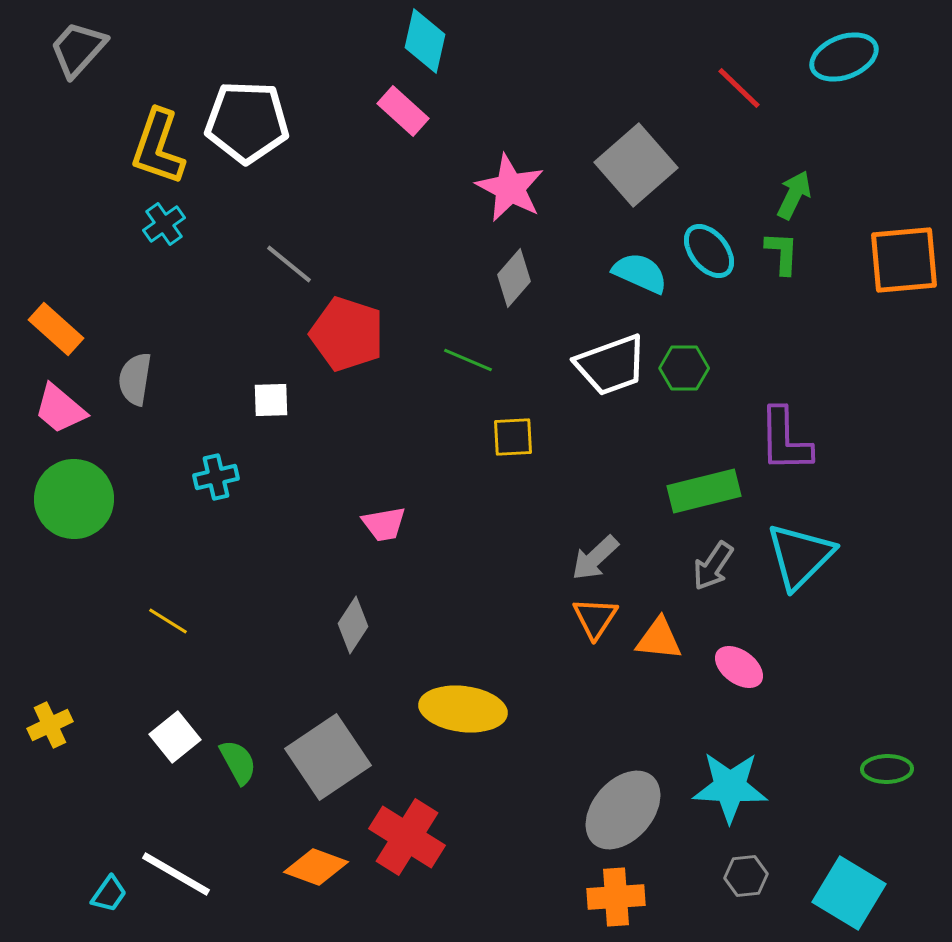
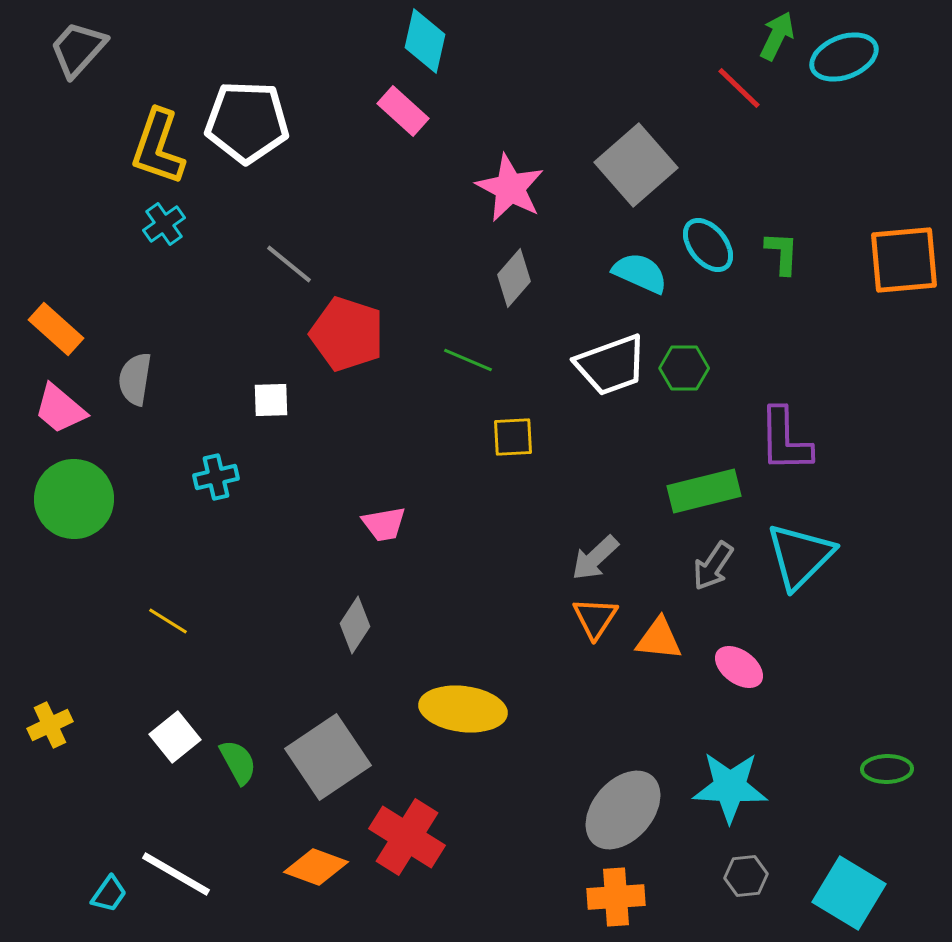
green arrow at (794, 195): moved 17 px left, 159 px up
cyan ellipse at (709, 251): moved 1 px left, 6 px up
gray diamond at (353, 625): moved 2 px right
